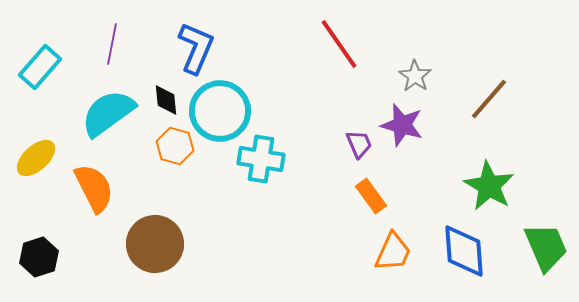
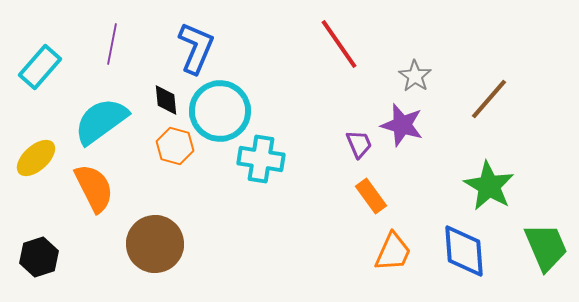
cyan semicircle: moved 7 px left, 8 px down
